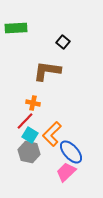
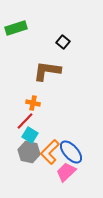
green rectangle: rotated 15 degrees counterclockwise
orange L-shape: moved 2 px left, 18 px down
